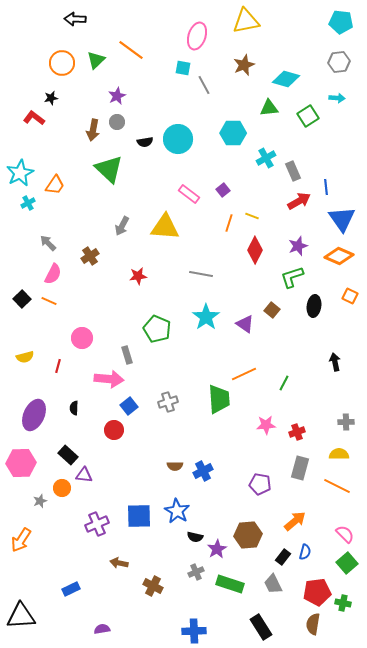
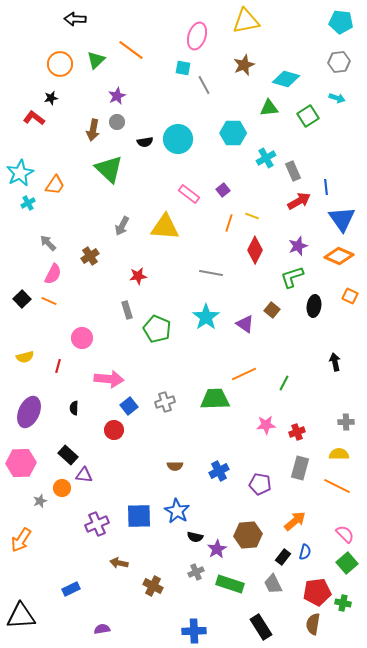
orange circle at (62, 63): moved 2 px left, 1 px down
cyan arrow at (337, 98): rotated 14 degrees clockwise
gray line at (201, 274): moved 10 px right, 1 px up
gray rectangle at (127, 355): moved 45 px up
green trapezoid at (219, 399): moved 4 px left; rotated 88 degrees counterclockwise
gray cross at (168, 402): moved 3 px left
purple ellipse at (34, 415): moved 5 px left, 3 px up
blue cross at (203, 471): moved 16 px right
